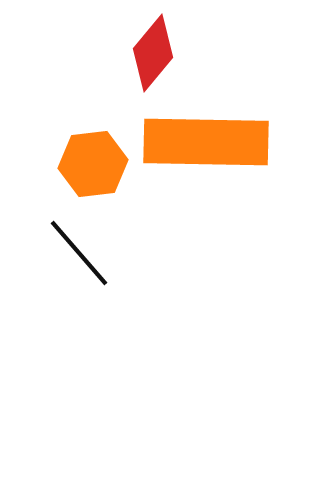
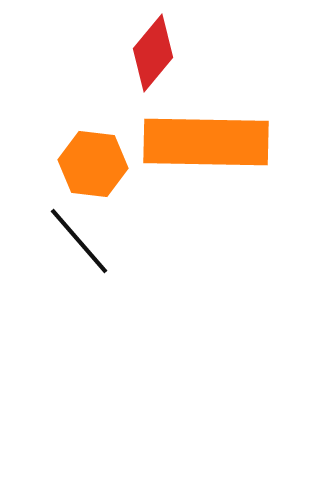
orange hexagon: rotated 14 degrees clockwise
black line: moved 12 px up
